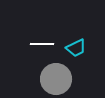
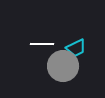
gray circle: moved 7 px right, 13 px up
